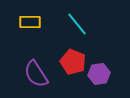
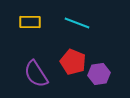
cyan line: moved 1 px up; rotated 30 degrees counterclockwise
